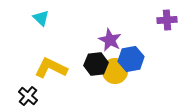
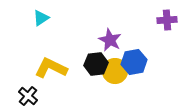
cyan triangle: rotated 42 degrees clockwise
blue hexagon: moved 3 px right, 3 px down
